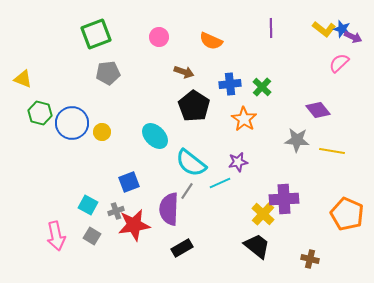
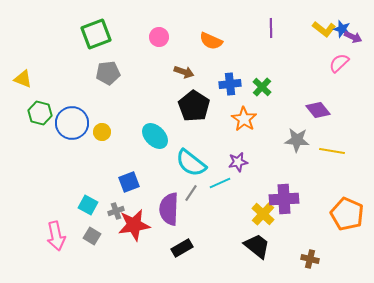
gray line: moved 4 px right, 2 px down
